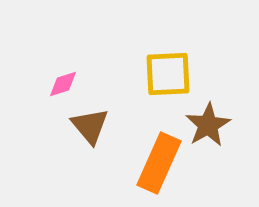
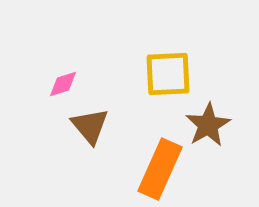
orange rectangle: moved 1 px right, 6 px down
